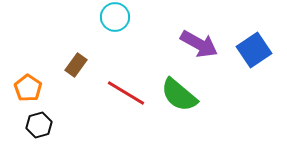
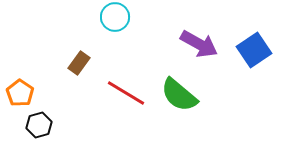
brown rectangle: moved 3 px right, 2 px up
orange pentagon: moved 8 px left, 5 px down
